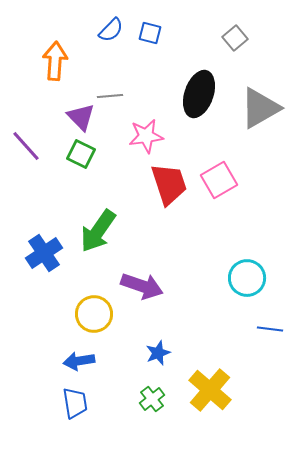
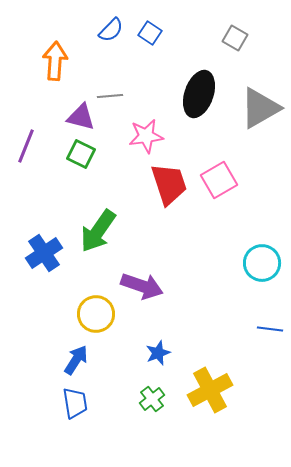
blue square: rotated 20 degrees clockwise
gray square: rotated 20 degrees counterclockwise
purple triangle: rotated 32 degrees counterclockwise
purple line: rotated 64 degrees clockwise
cyan circle: moved 15 px right, 15 px up
yellow circle: moved 2 px right
blue arrow: moved 3 px left, 1 px up; rotated 132 degrees clockwise
yellow cross: rotated 21 degrees clockwise
